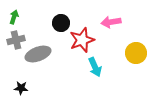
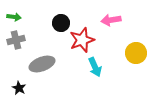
green arrow: rotated 80 degrees clockwise
pink arrow: moved 2 px up
gray ellipse: moved 4 px right, 10 px down
black star: moved 2 px left; rotated 24 degrees clockwise
